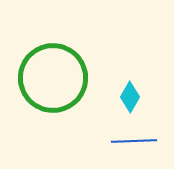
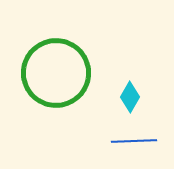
green circle: moved 3 px right, 5 px up
